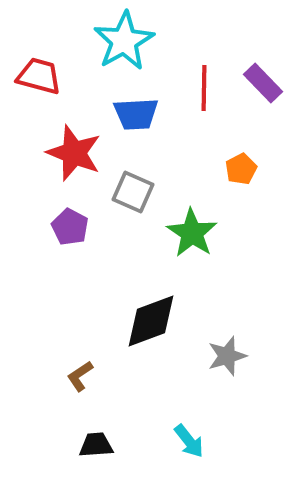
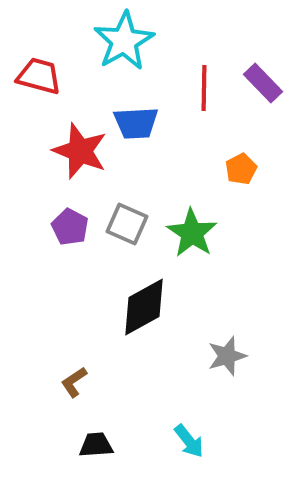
blue trapezoid: moved 9 px down
red star: moved 6 px right, 2 px up
gray square: moved 6 px left, 32 px down
black diamond: moved 7 px left, 14 px up; rotated 8 degrees counterclockwise
brown L-shape: moved 6 px left, 6 px down
